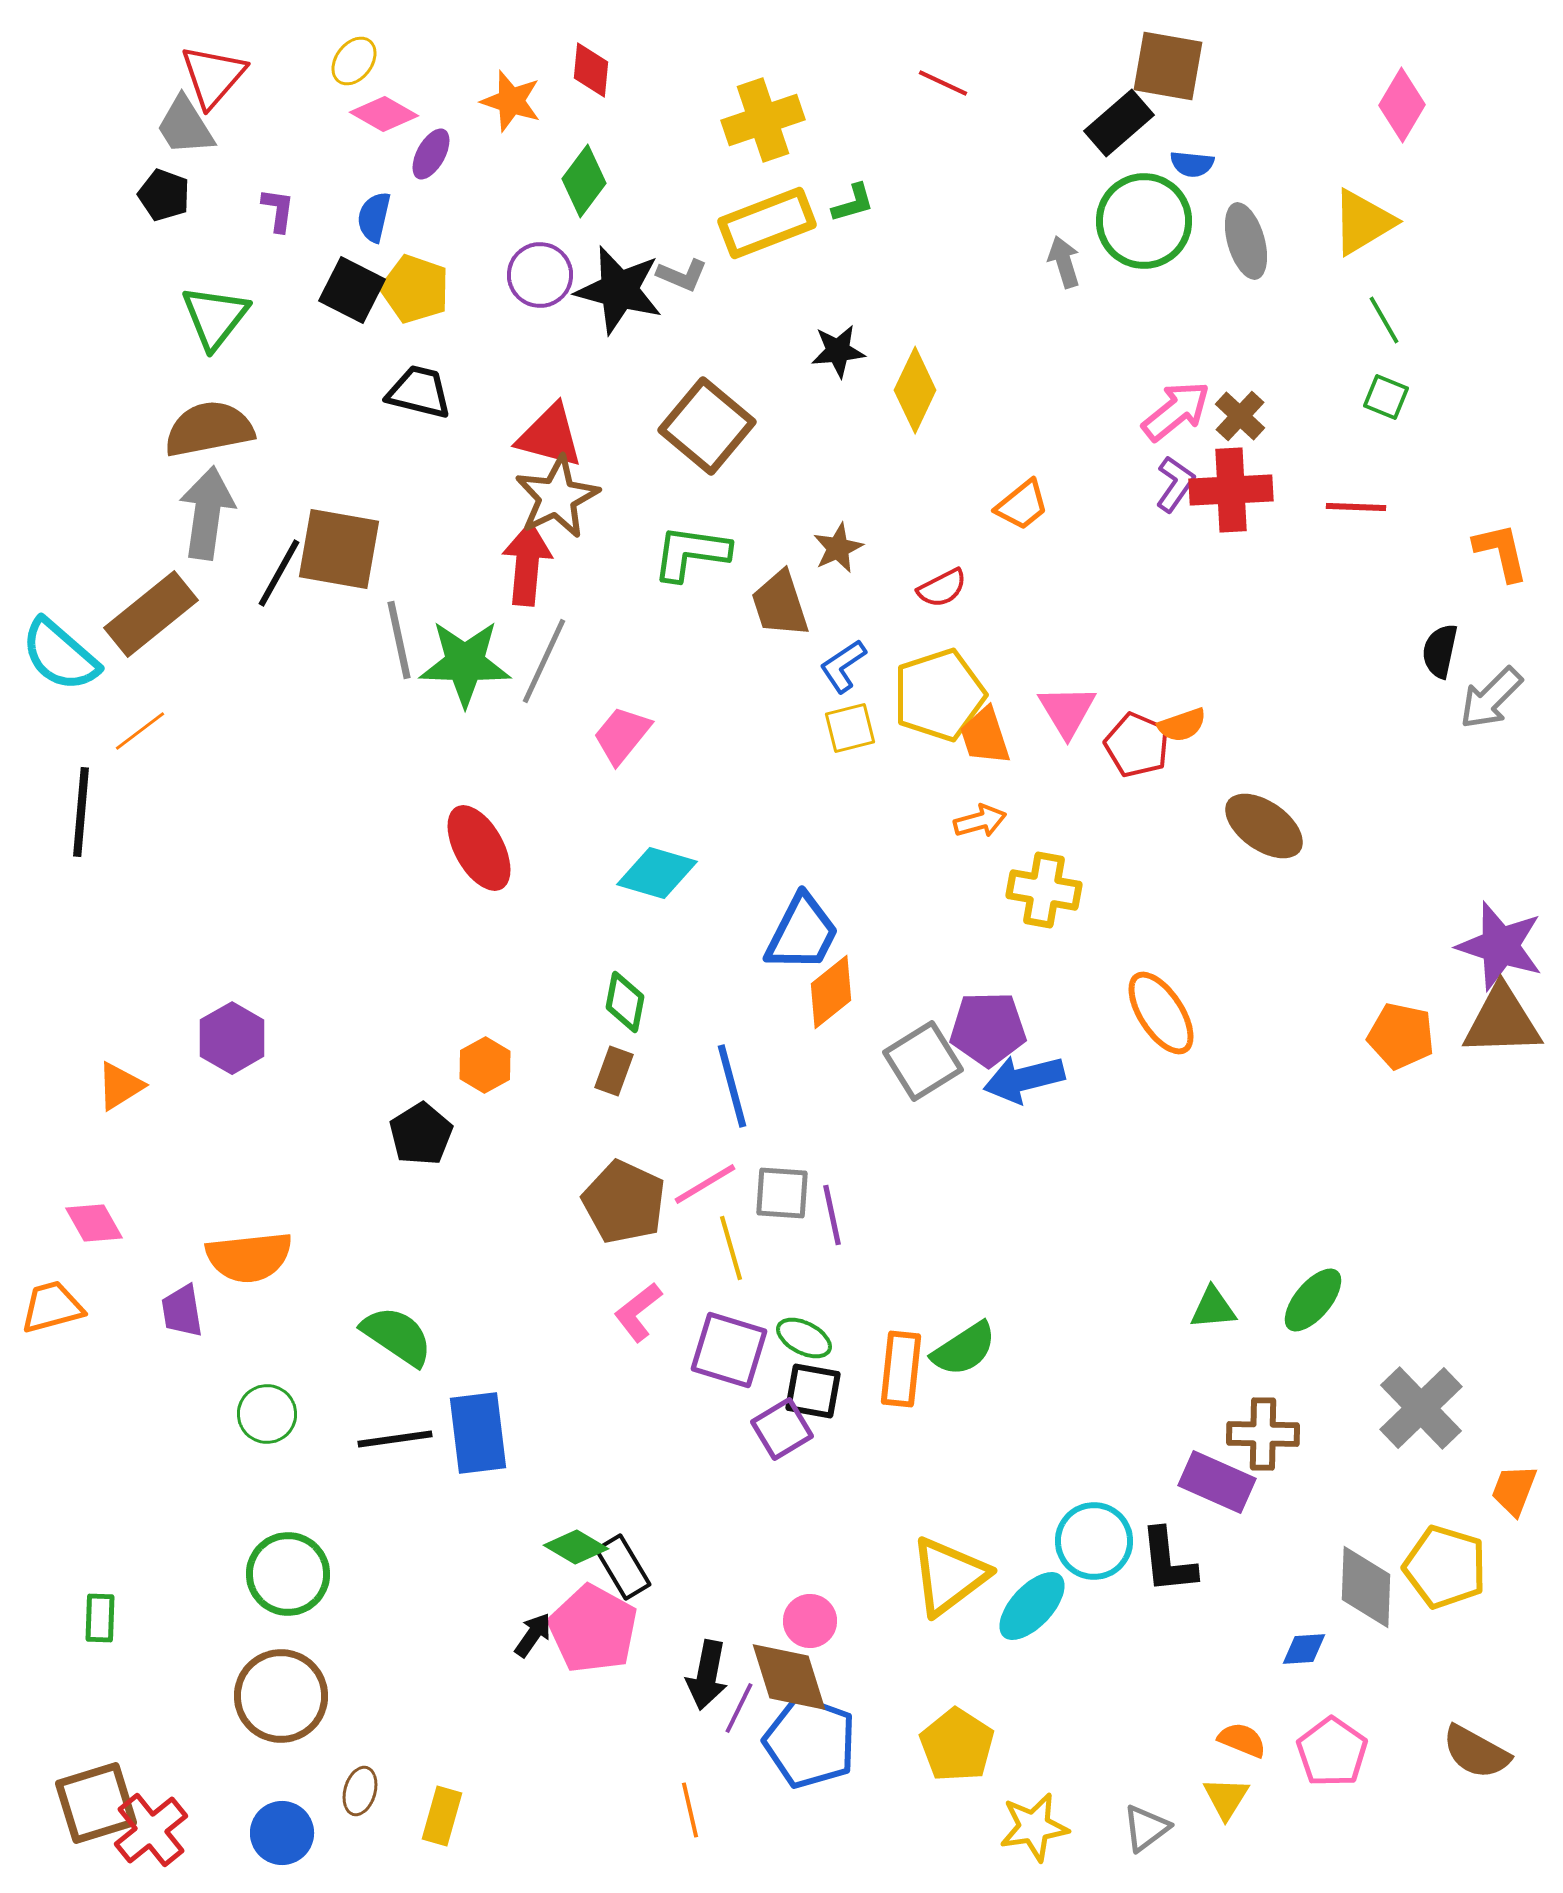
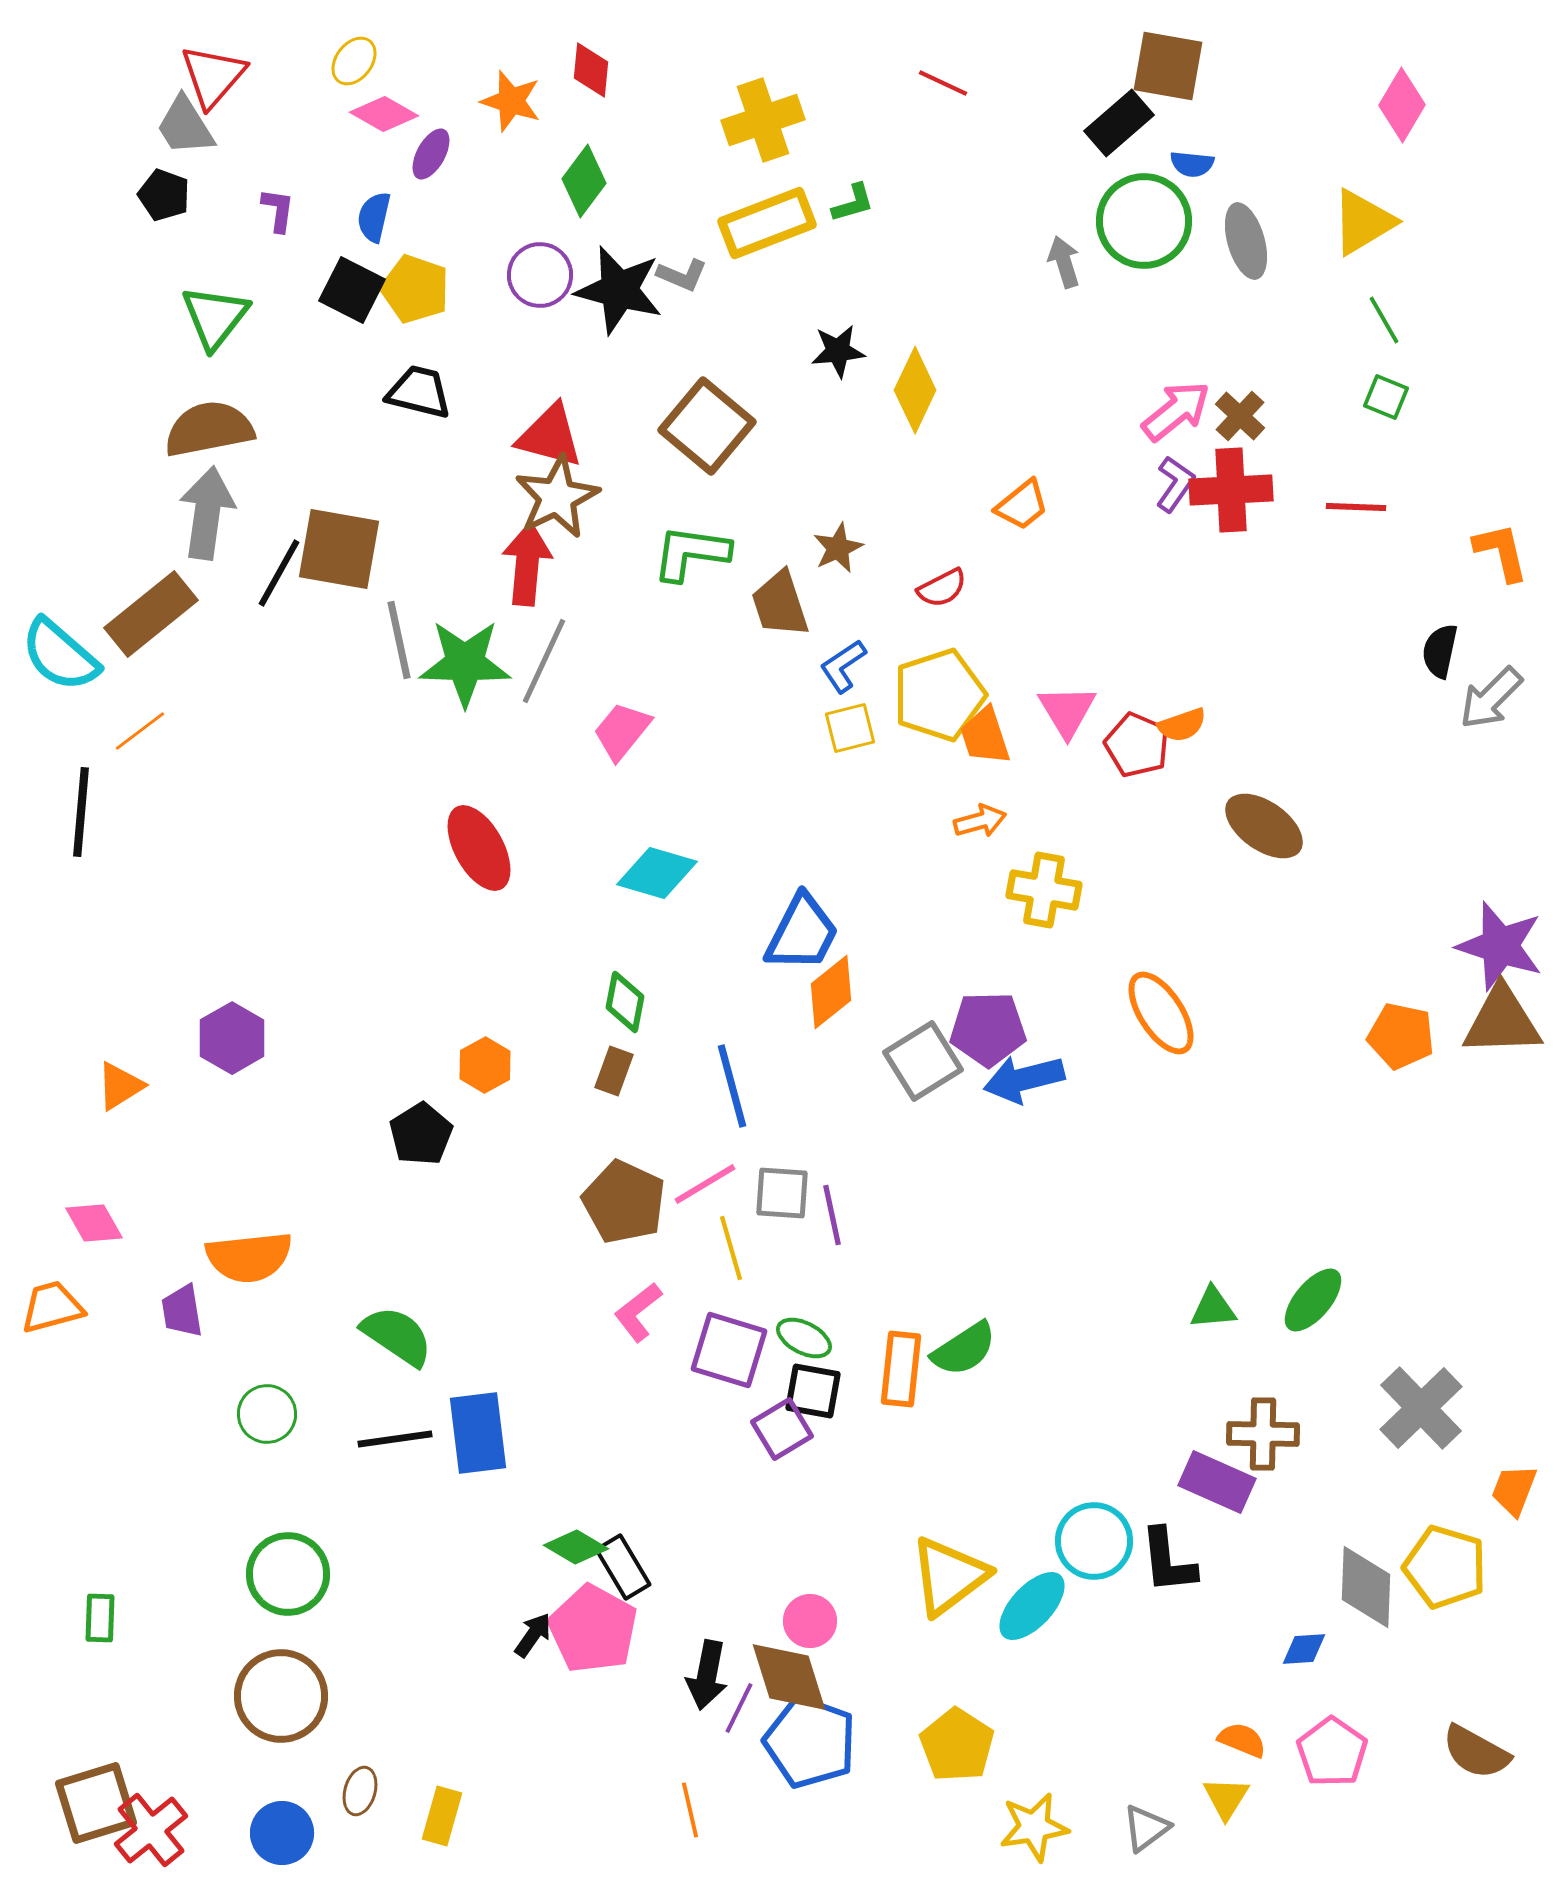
pink trapezoid at (622, 735): moved 4 px up
